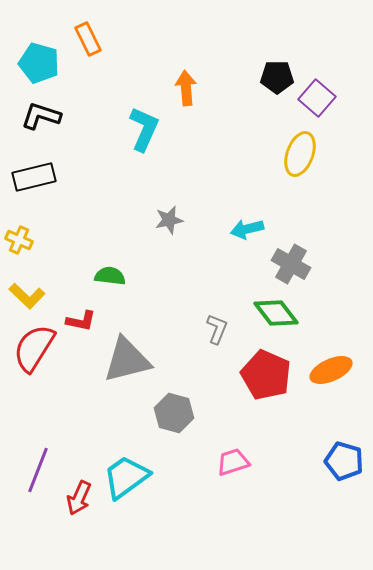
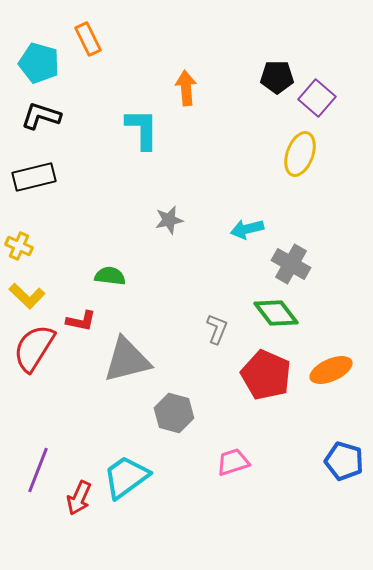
cyan L-shape: moved 2 px left; rotated 24 degrees counterclockwise
yellow cross: moved 6 px down
